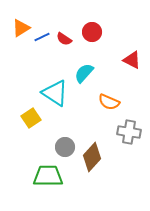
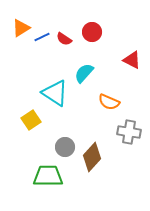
yellow square: moved 2 px down
